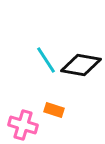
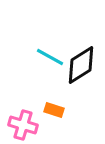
cyan line: moved 4 px right, 3 px up; rotated 28 degrees counterclockwise
black diamond: rotated 42 degrees counterclockwise
